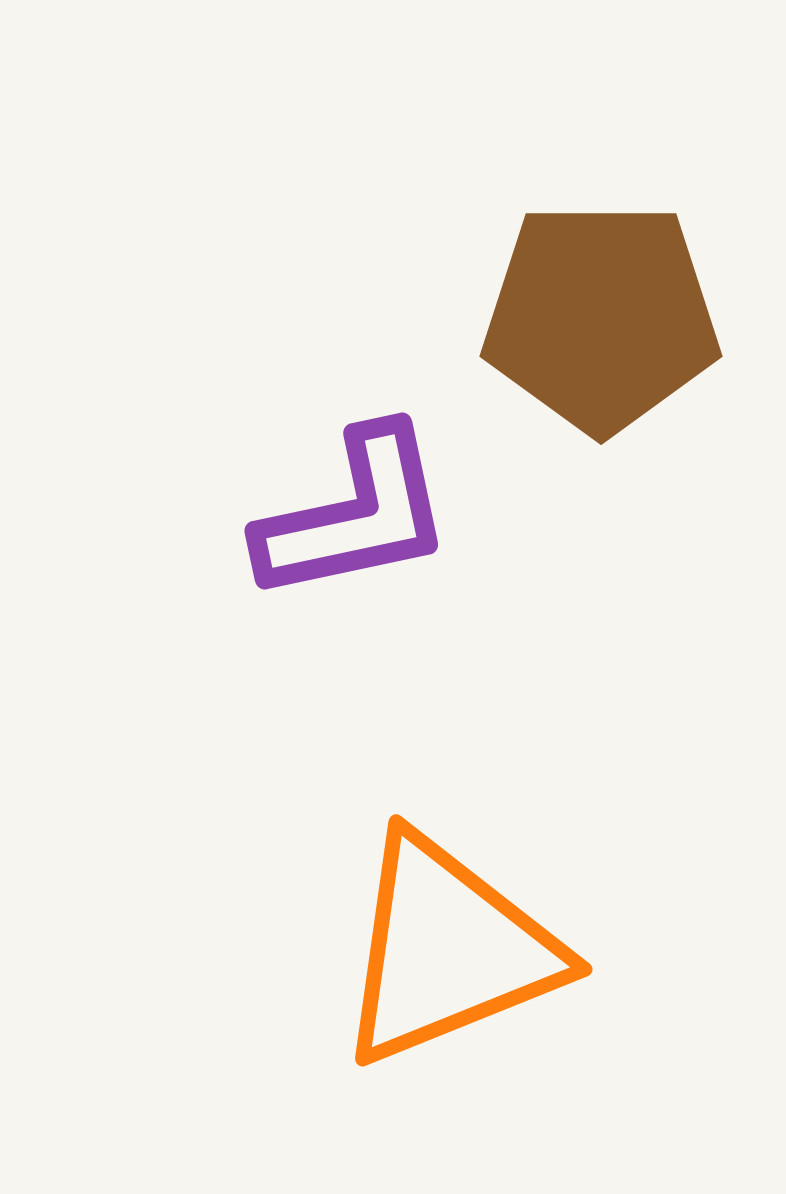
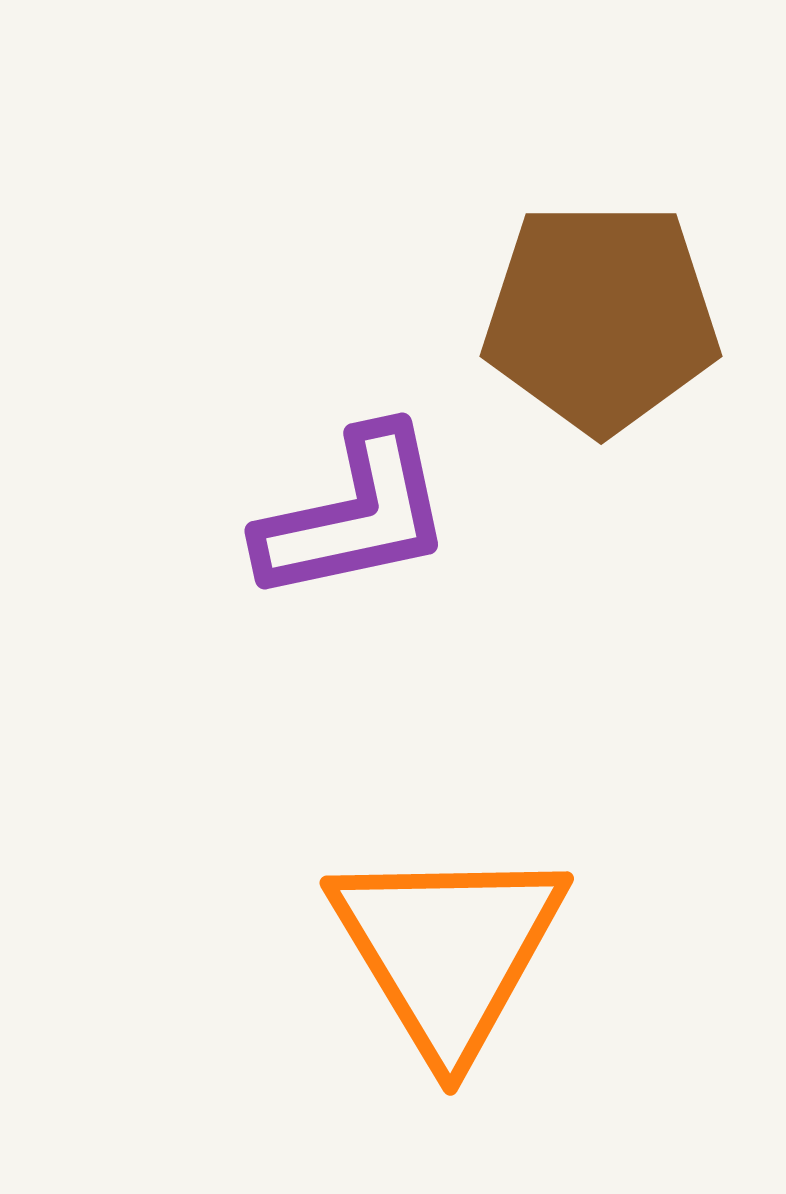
orange triangle: rotated 39 degrees counterclockwise
